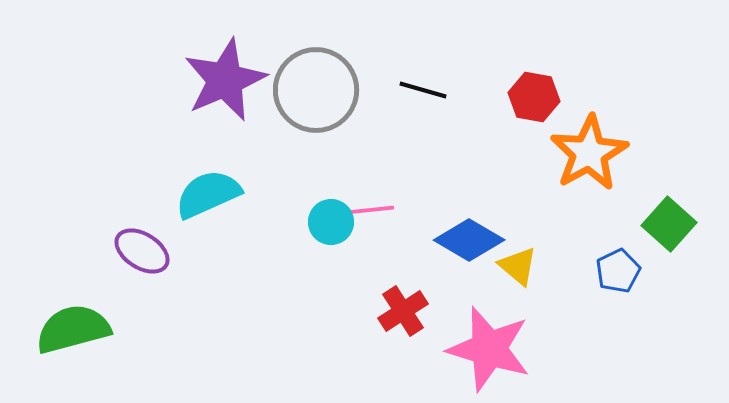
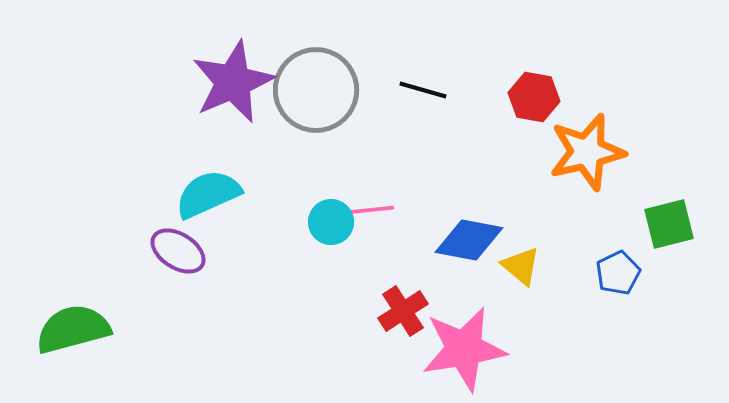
purple star: moved 8 px right, 2 px down
orange star: moved 2 px left, 1 px up; rotated 16 degrees clockwise
green square: rotated 34 degrees clockwise
blue diamond: rotated 20 degrees counterclockwise
purple ellipse: moved 36 px right
yellow triangle: moved 3 px right
blue pentagon: moved 2 px down
pink star: moved 25 px left; rotated 26 degrees counterclockwise
